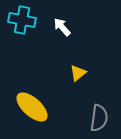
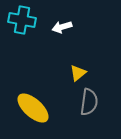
white arrow: rotated 66 degrees counterclockwise
yellow ellipse: moved 1 px right, 1 px down
gray semicircle: moved 10 px left, 16 px up
